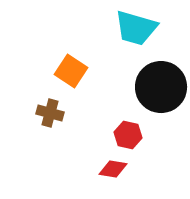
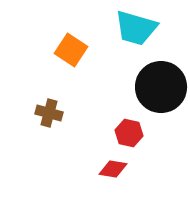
orange square: moved 21 px up
brown cross: moved 1 px left
red hexagon: moved 1 px right, 2 px up
